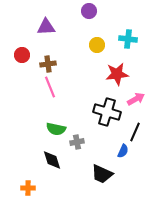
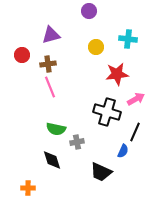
purple triangle: moved 5 px right, 8 px down; rotated 12 degrees counterclockwise
yellow circle: moved 1 px left, 2 px down
black trapezoid: moved 1 px left, 2 px up
